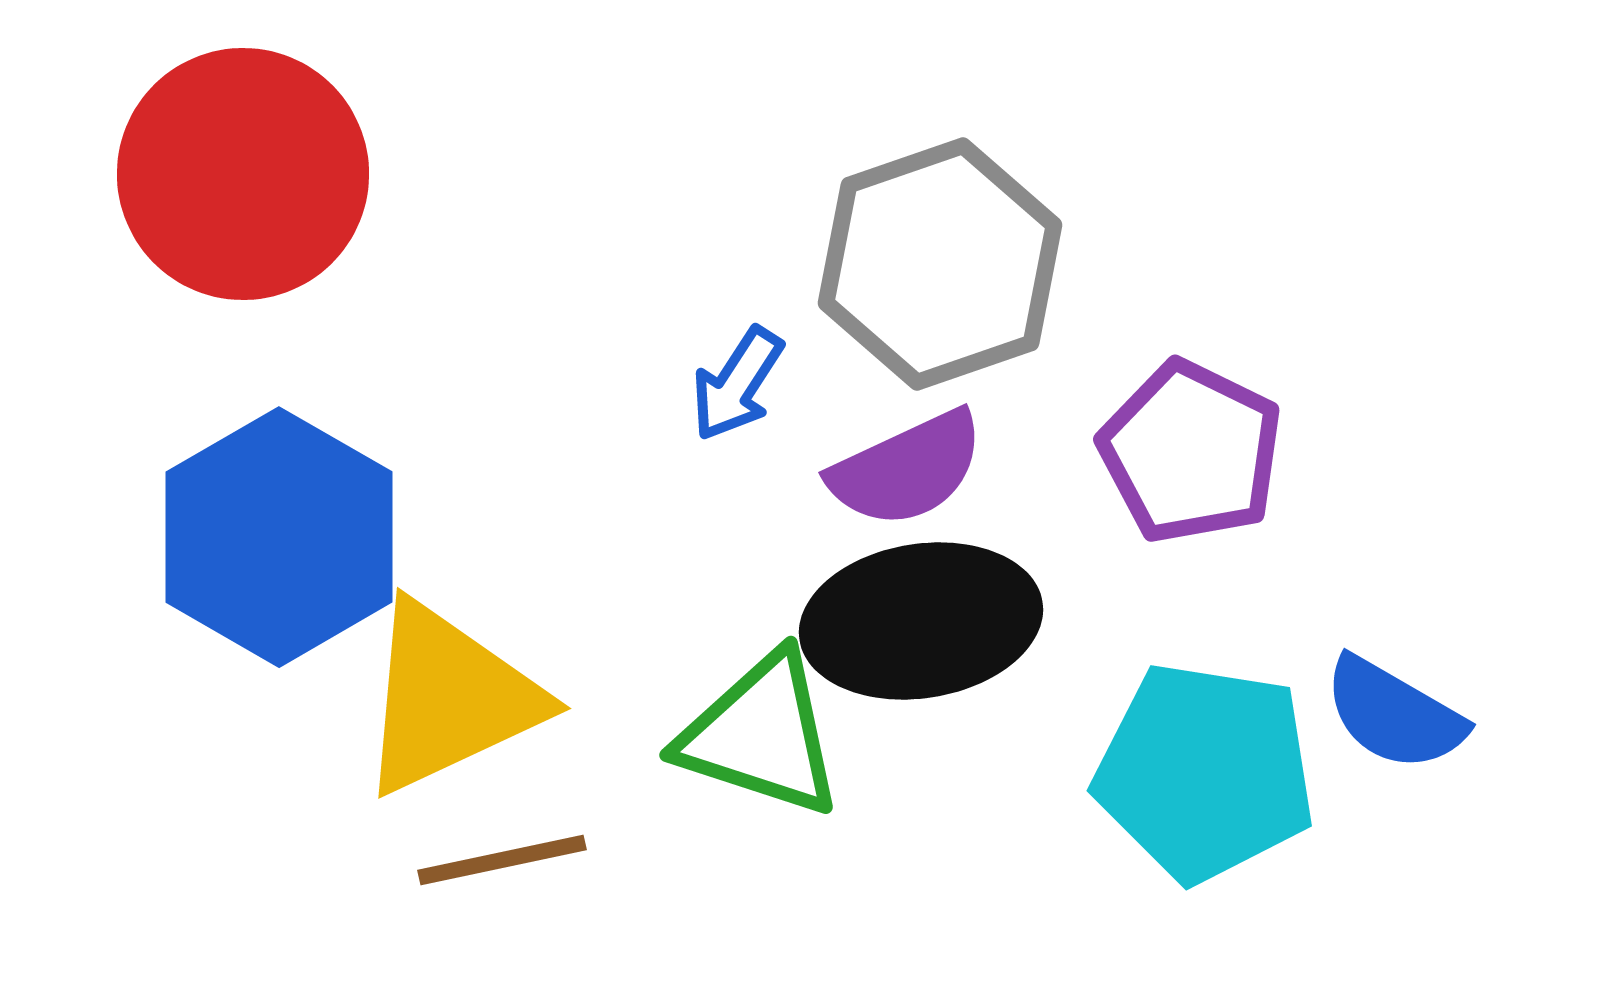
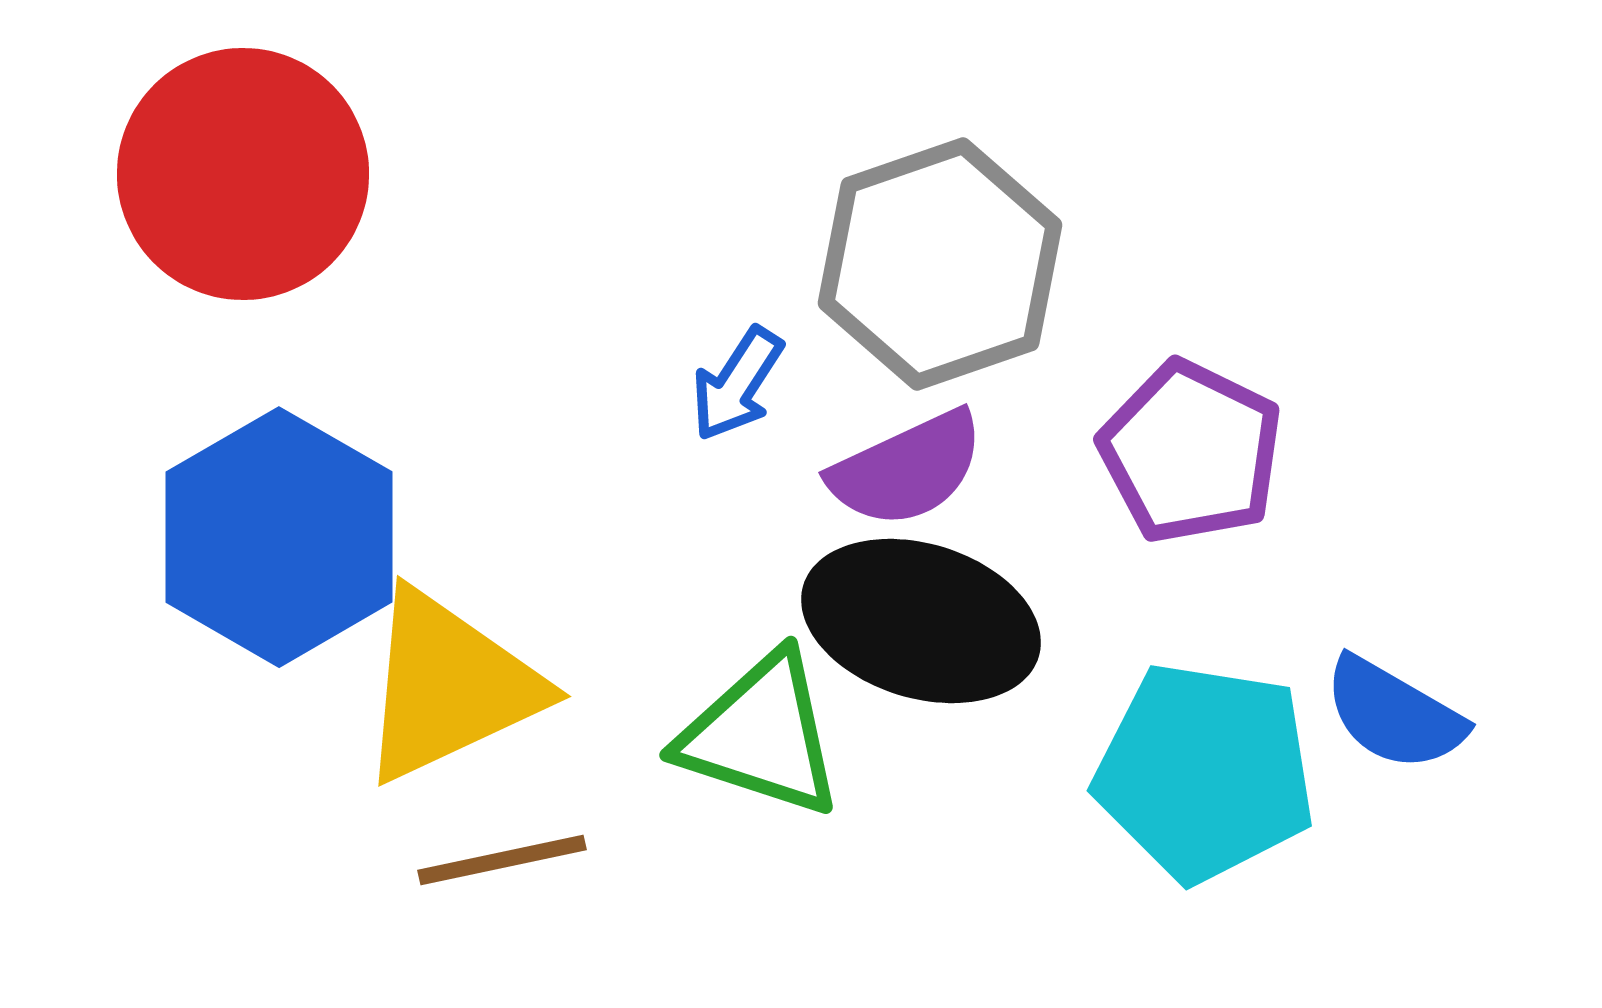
black ellipse: rotated 26 degrees clockwise
yellow triangle: moved 12 px up
